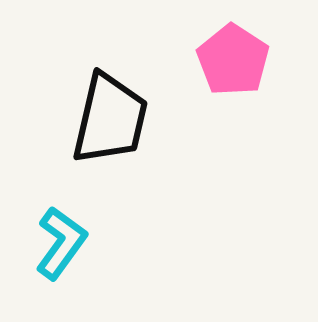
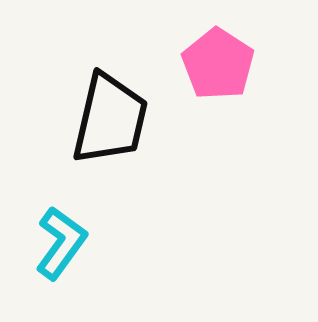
pink pentagon: moved 15 px left, 4 px down
